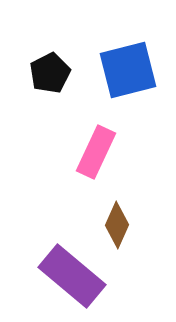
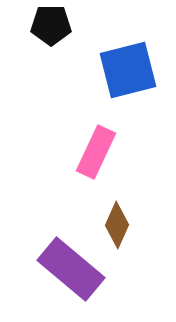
black pentagon: moved 1 px right, 48 px up; rotated 27 degrees clockwise
purple rectangle: moved 1 px left, 7 px up
